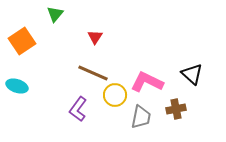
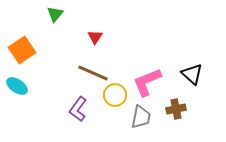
orange square: moved 9 px down
pink L-shape: rotated 48 degrees counterclockwise
cyan ellipse: rotated 15 degrees clockwise
